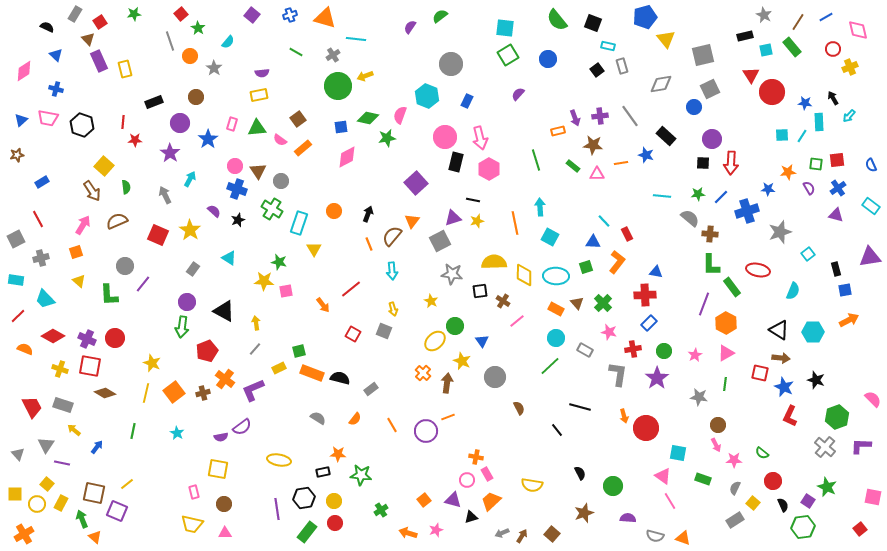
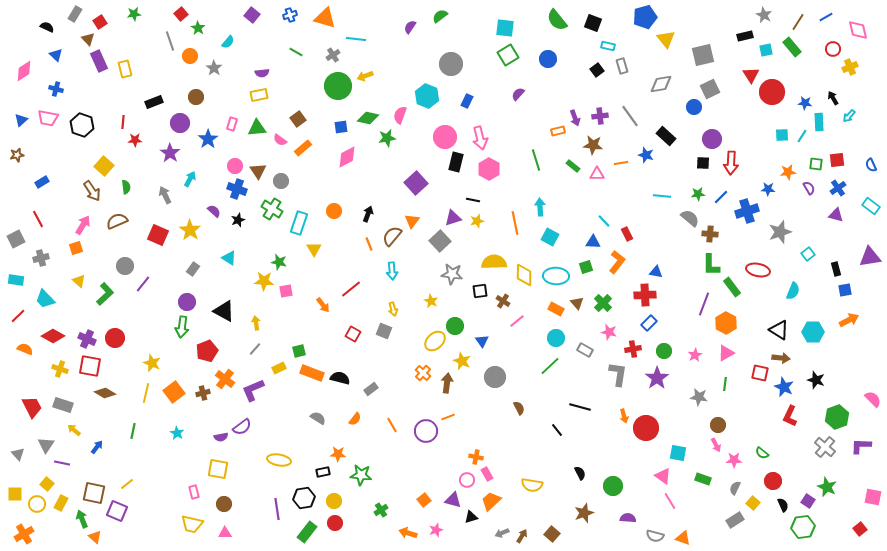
gray square at (440, 241): rotated 15 degrees counterclockwise
orange square at (76, 252): moved 4 px up
green L-shape at (109, 295): moved 4 px left, 1 px up; rotated 130 degrees counterclockwise
